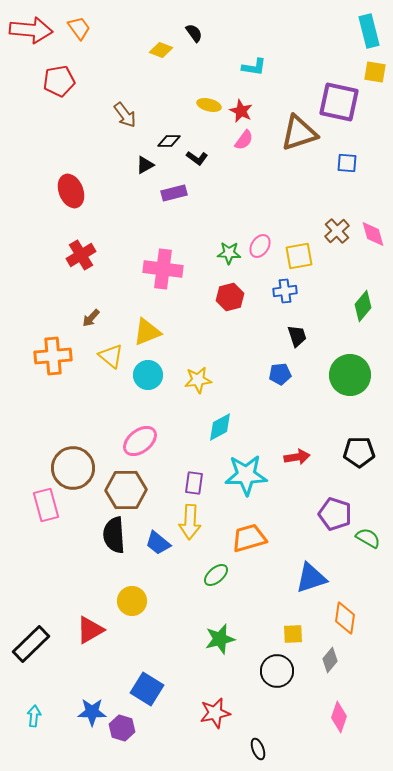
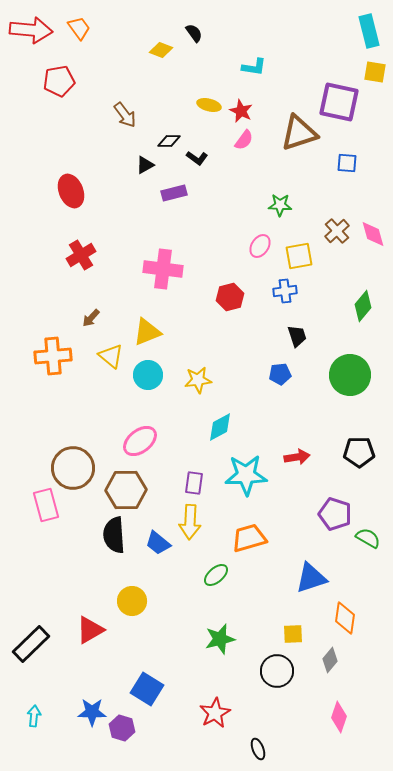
green star at (229, 253): moved 51 px right, 48 px up
red star at (215, 713): rotated 16 degrees counterclockwise
